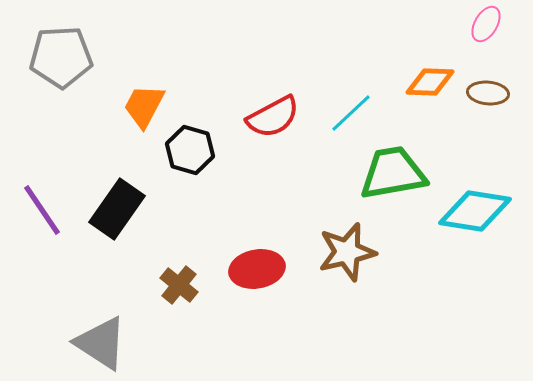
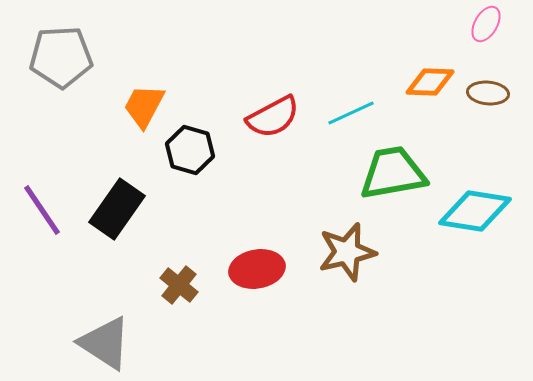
cyan line: rotated 18 degrees clockwise
gray triangle: moved 4 px right
